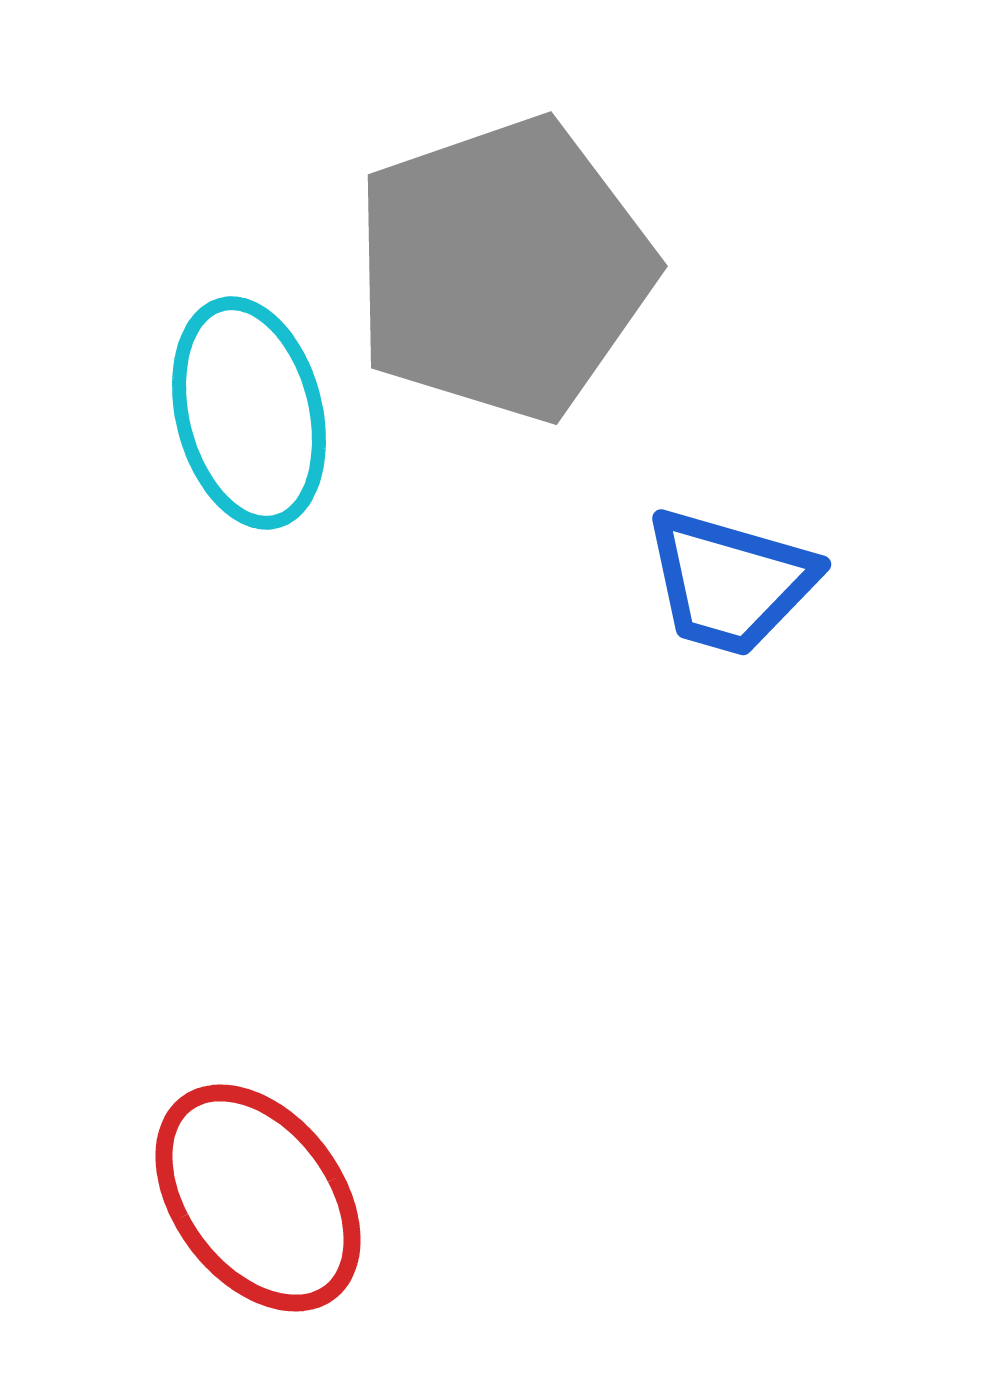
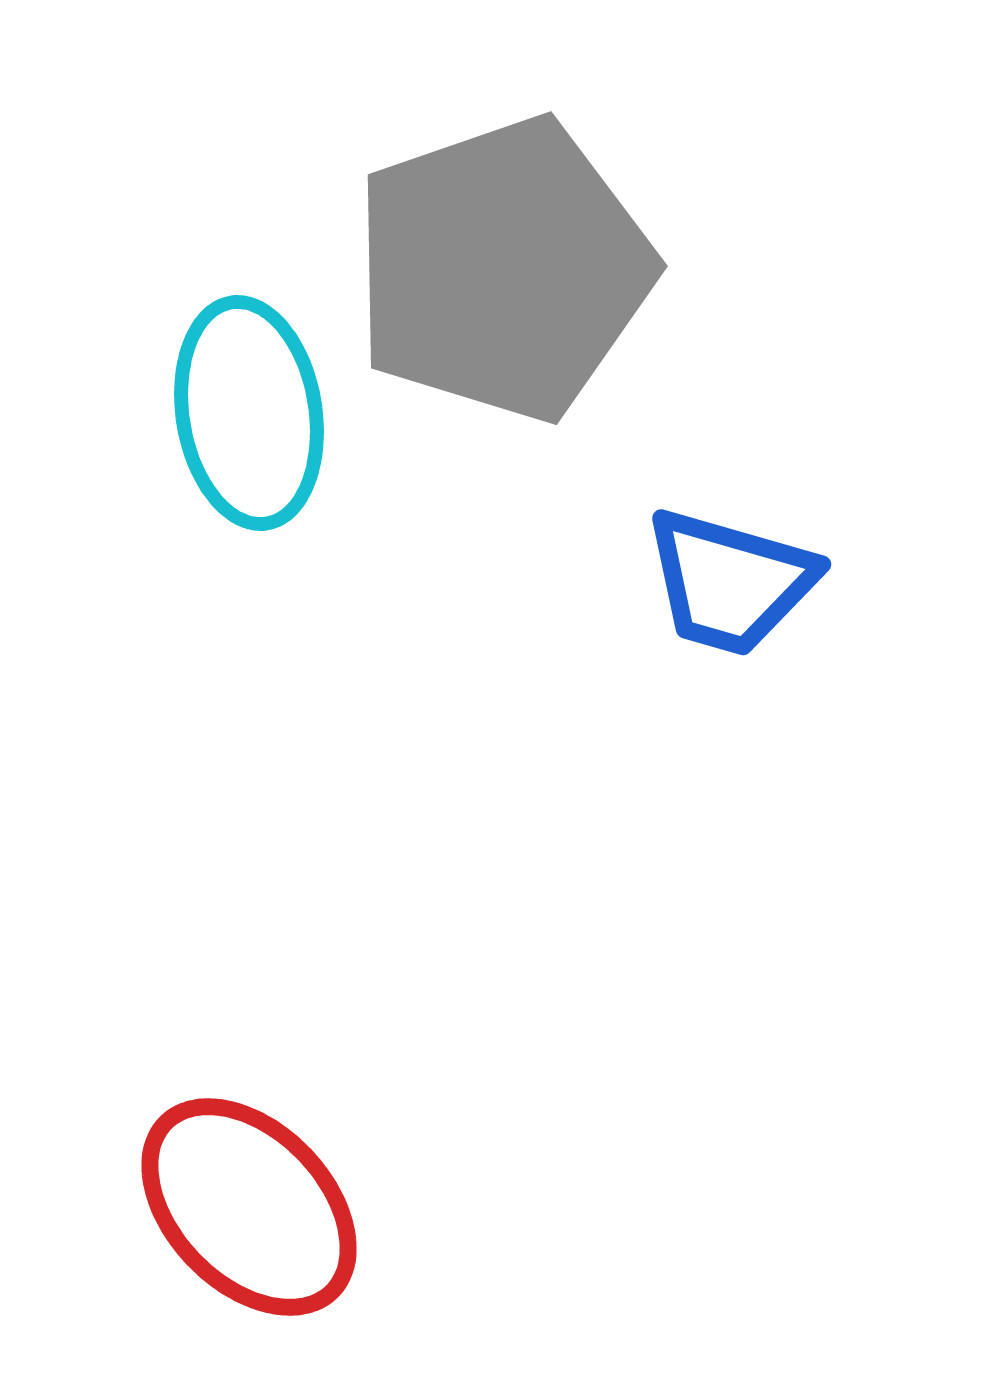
cyan ellipse: rotated 5 degrees clockwise
red ellipse: moved 9 px left, 9 px down; rotated 7 degrees counterclockwise
